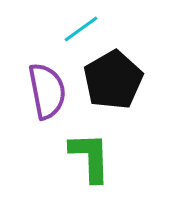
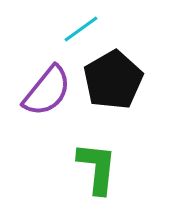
purple semicircle: rotated 50 degrees clockwise
green L-shape: moved 7 px right, 11 px down; rotated 8 degrees clockwise
